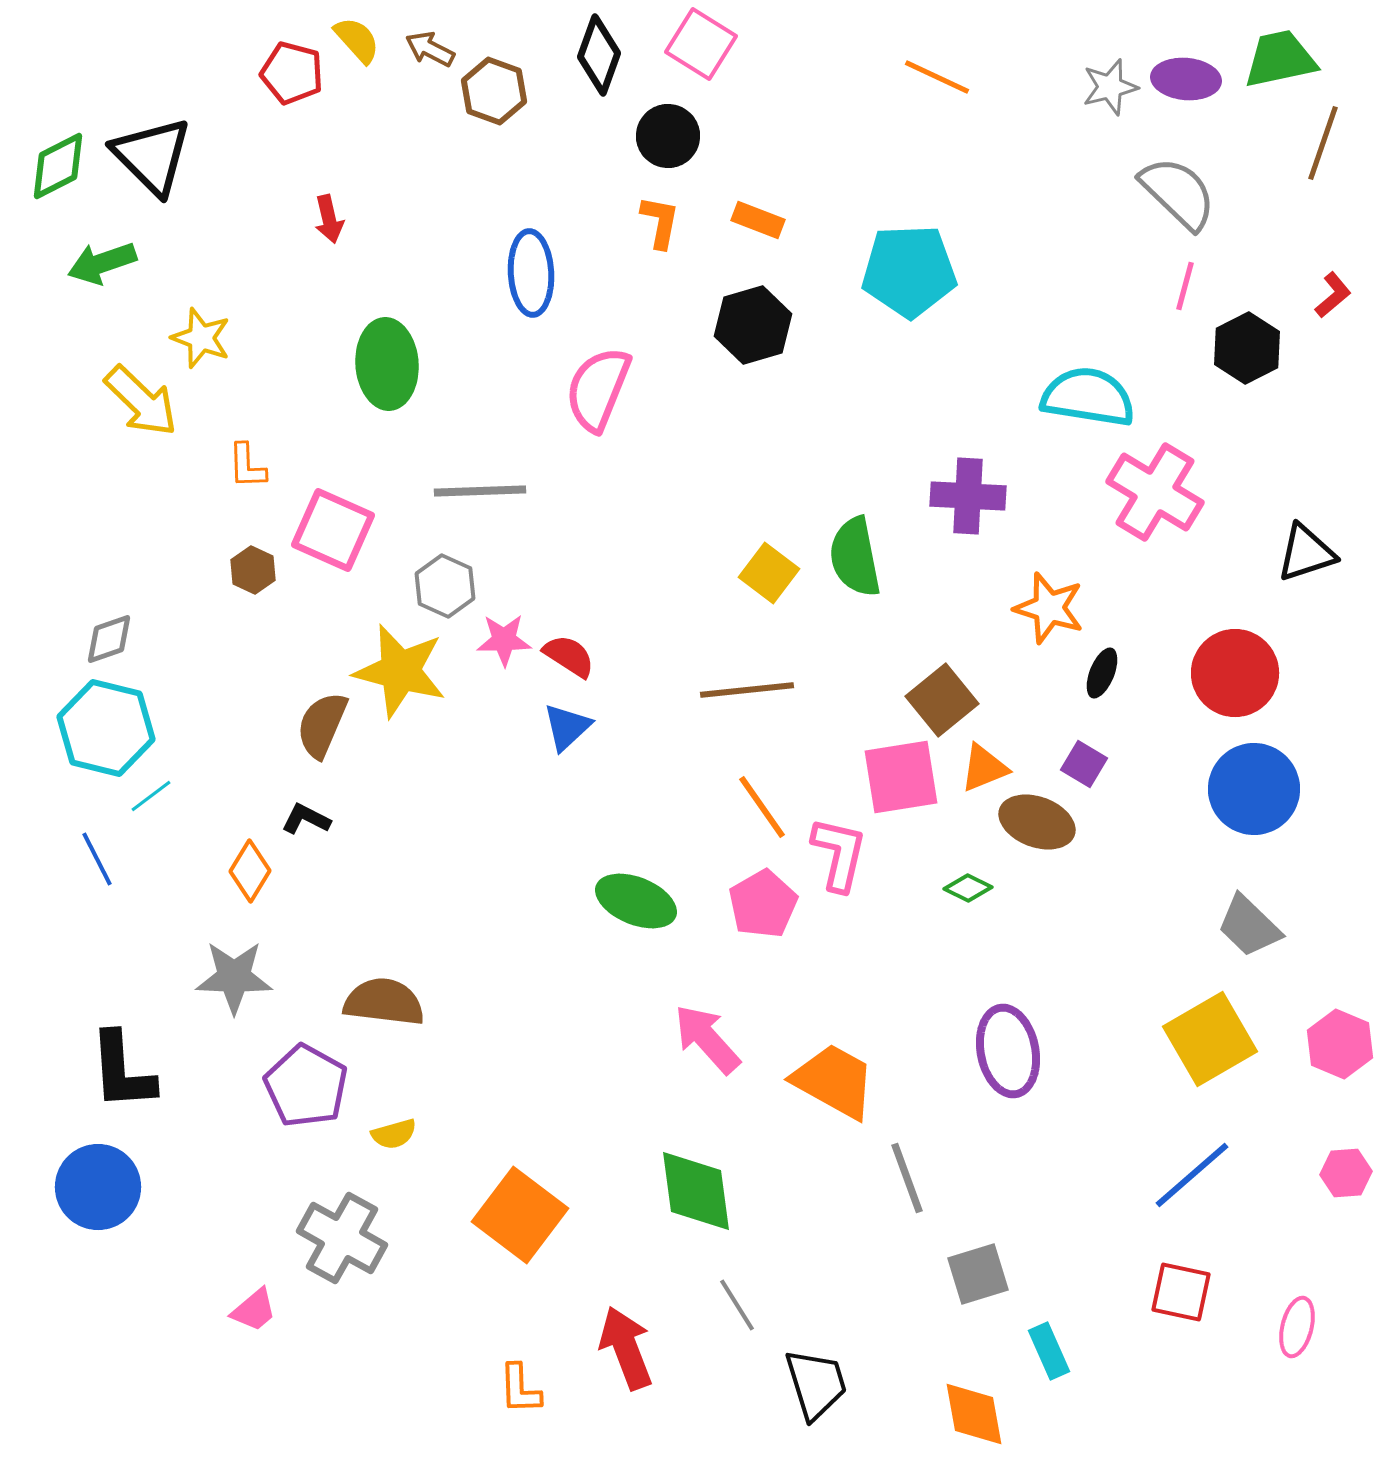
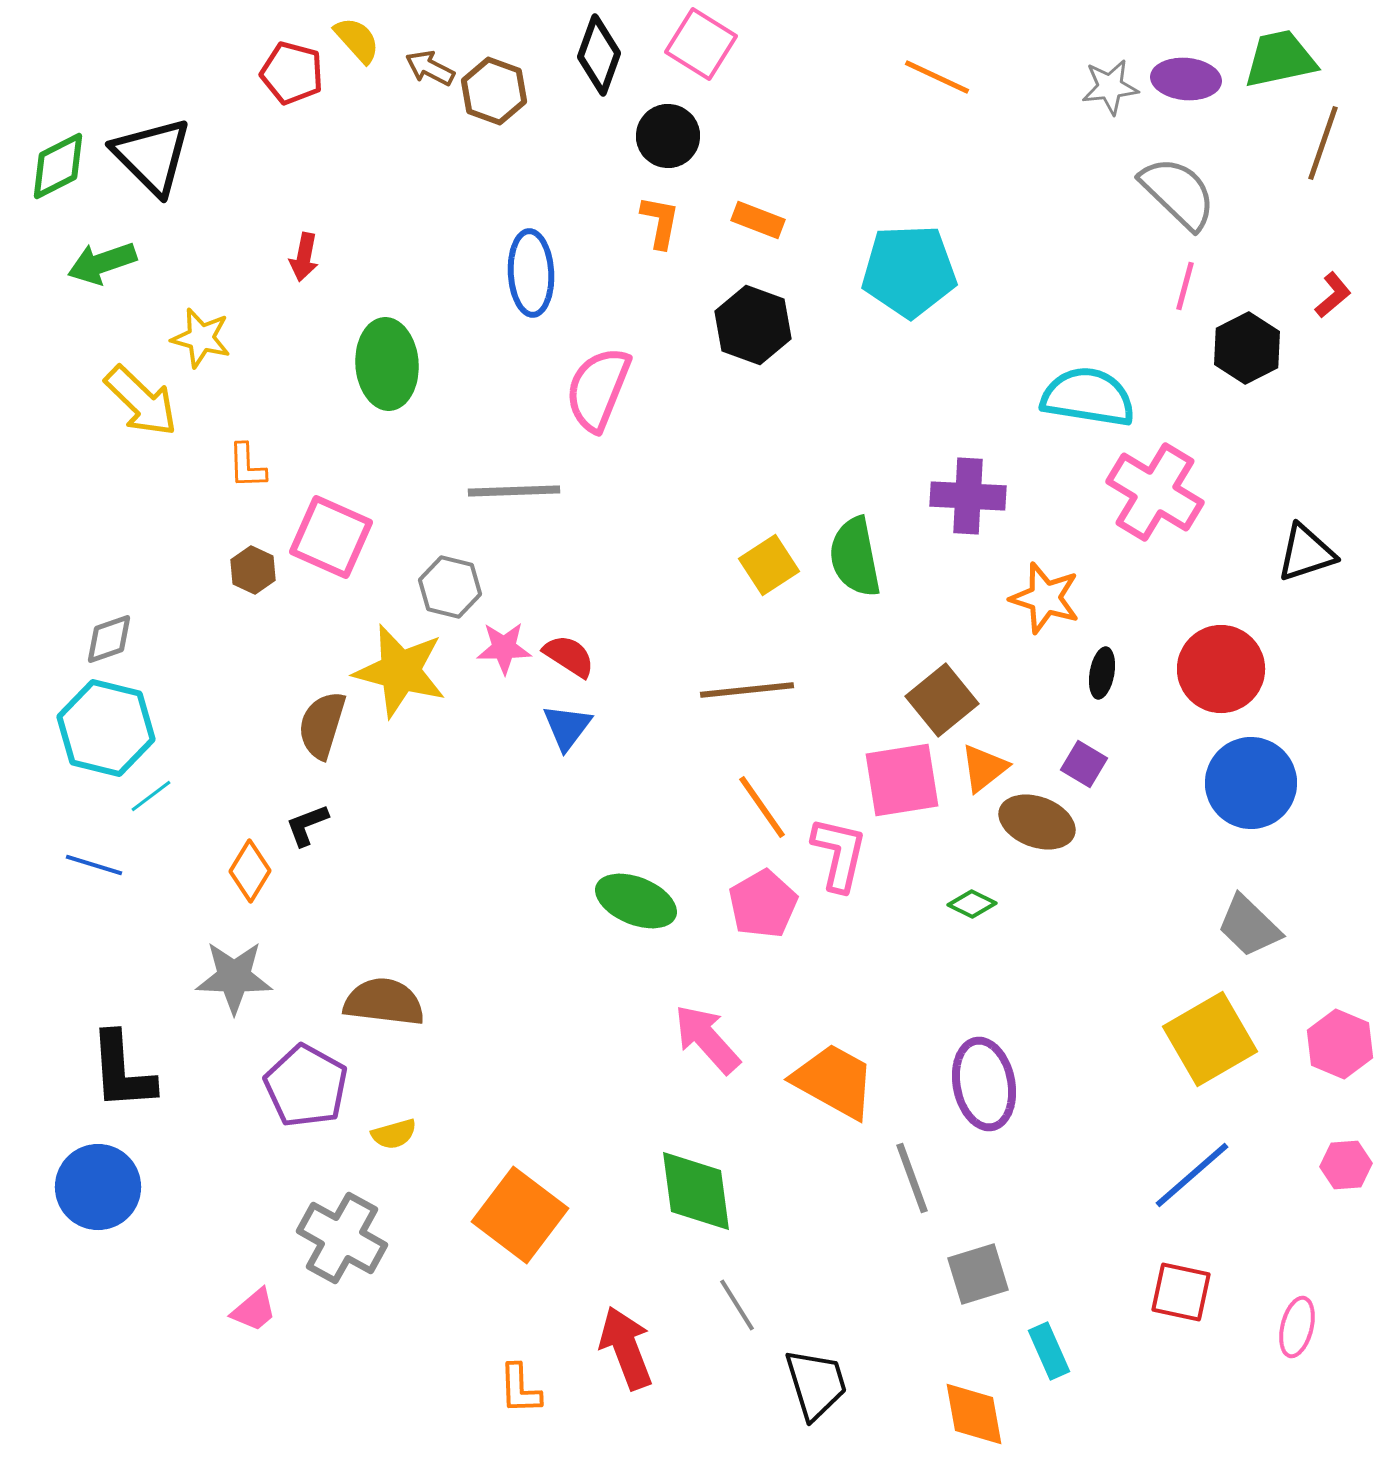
brown arrow at (430, 49): moved 19 px down
gray star at (1110, 87): rotated 8 degrees clockwise
red arrow at (329, 219): moved 25 px left, 38 px down; rotated 24 degrees clockwise
black hexagon at (753, 325): rotated 24 degrees counterclockwise
yellow star at (201, 338): rotated 6 degrees counterclockwise
gray line at (480, 491): moved 34 px right
pink square at (333, 530): moved 2 px left, 7 px down
yellow square at (769, 573): moved 8 px up; rotated 20 degrees clockwise
gray hexagon at (445, 586): moved 5 px right, 1 px down; rotated 10 degrees counterclockwise
orange star at (1049, 608): moved 4 px left, 10 px up
pink star at (504, 640): moved 8 px down
black ellipse at (1102, 673): rotated 12 degrees counterclockwise
red circle at (1235, 673): moved 14 px left, 4 px up
brown semicircle at (322, 725): rotated 6 degrees counterclockwise
blue triangle at (567, 727): rotated 10 degrees counterclockwise
orange triangle at (984, 768): rotated 16 degrees counterclockwise
pink square at (901, 777): moved 1 px right, 3 px down
blue circle at (1254, 789): moved 3 px left, 6 px up
black L-shape at (306, 819): moved 1 px right, 6 px down; rotated 48 degrees counterclockwise
blue line at (97, 859): moved 3 px left, 6 px down; rotated 46 degrees counterclockwise
green diamond at (968, 888): moved 4 px right, 16 px down
purple ellipse at (1008, 1051): moved 24 px left, 33 px down
pink hexagon at (1346, 1173): moved 8 px up
gray line at (907, 1178): moved 5 px right
